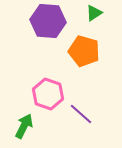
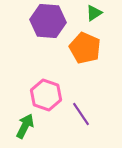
orange pentagon: moved 1 px right, 3 px up; rotated 8 degrees clockwise
pink hexagon: moved 2 px left, 1 px down
purple line: rotated 15 degrees clockwise
green arrow: moved 1 px right
